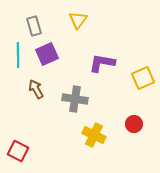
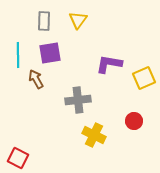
gray rectangle: moved 10 px right, 5 px up; rotated 18 degrees clockwise
purple square: moved 3 px right, 1 px up; rotated 15 degrees clockwise
purple L-shape: moved 7 px right, 1 px down
yellow square: moved 1 px right
brown arrow: moved 10 px up
gray cross: moved 3 px right, 1 px down; rotated 15 degrees counterclockwise
red circle: moved 3 px up
red square: moved 7 px down
